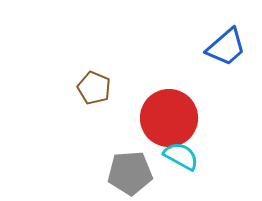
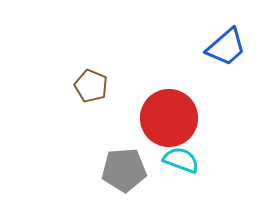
brown pentagon: moved 3 px left, 2 px up
cyan semicircle: moved 4 px down; rotated 9 degrees counterclockwise
gray pentagon: moved 6 px left, 3 px up
